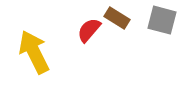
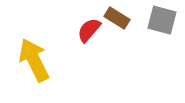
yellow arrow: moved 8 px down
